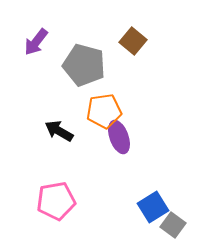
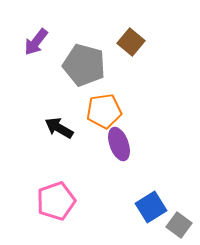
brown square: moved 2 px left, 1 px down
black arrow: moved 3 px up
purple ellipse: moved 7 px down
pink pentagon: rotated 9 degrees counterclockwise
blue square: moved 2 px left
gray square: moved 6 px right
